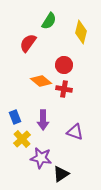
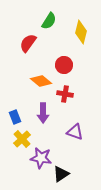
red cross: moved 1 px right, 5 px down
purple arrow: moved 7 px up
